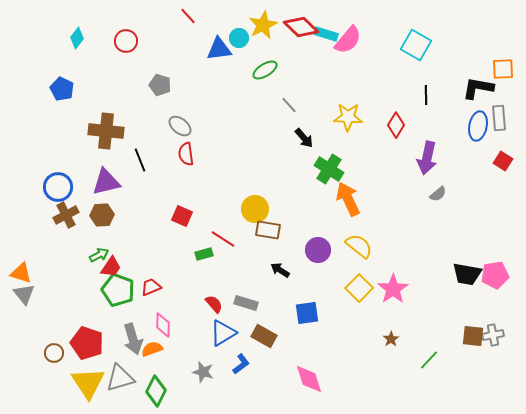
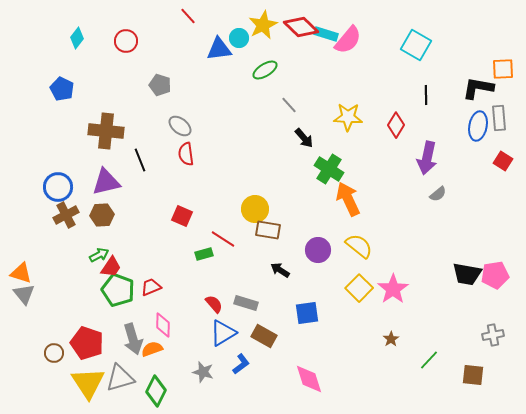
brown square at (473, 336): moved 39 px down
